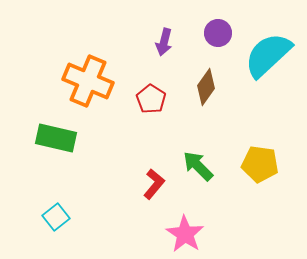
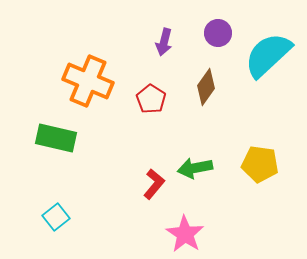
green arrow: moved 3 px left, 2 px down; rotated 56 degrees counterclockwise
